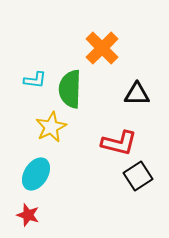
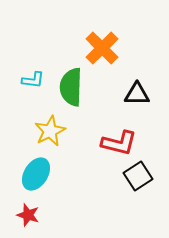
cyan L-shape: moved 2 px left
green semicircle: moved 1 px right, 2 px up
yellow star: moved 1 px left, 4 px down
